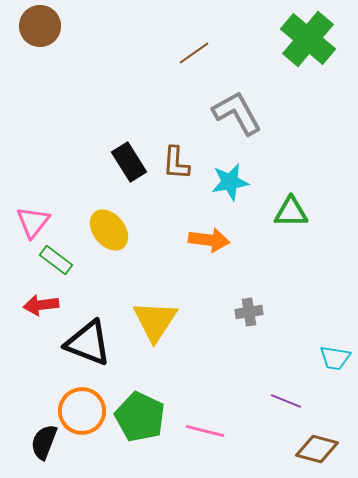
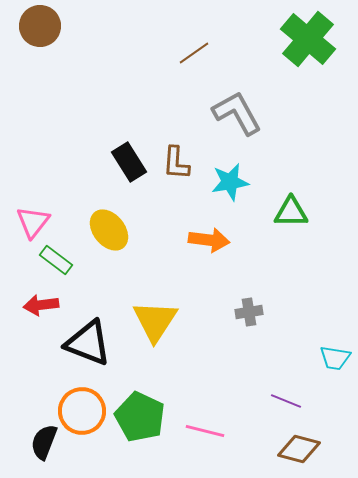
brown diamond: moved 18 px left
